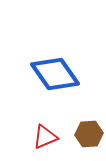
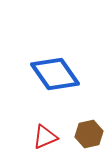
brown hexagon: rotated 8 degrees counterclockwise
